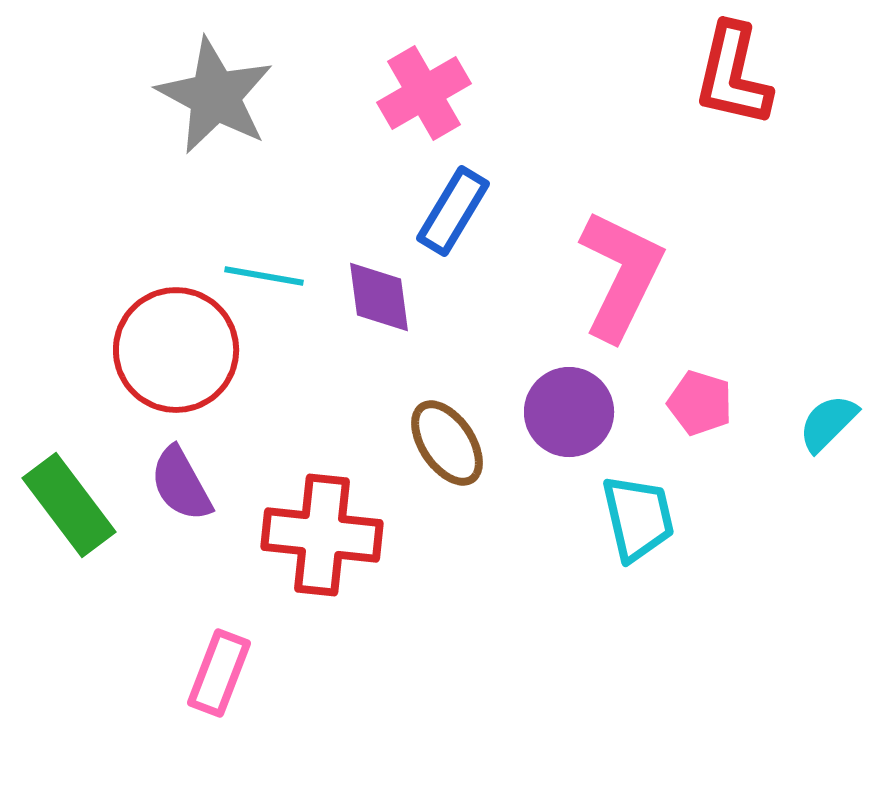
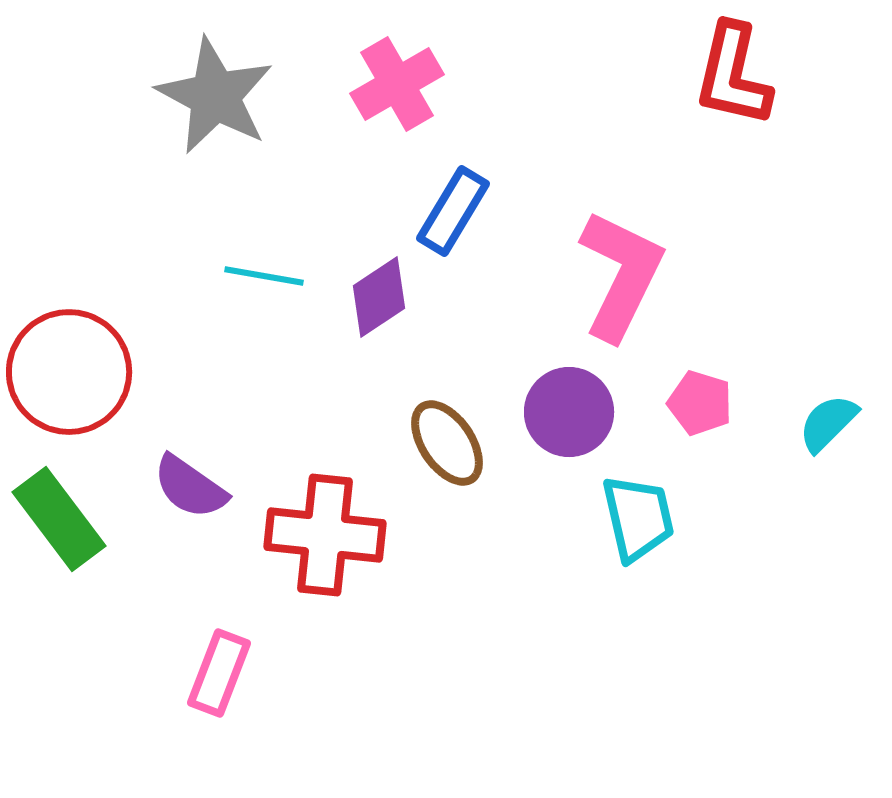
pink cross: moved 27 px left, 9 px up
purple diamond: rotated 64 degrees clockwise
red circle: moved 107 px left, 22 px down
purple semicircle: moved 9 px right, 3 px down; rotated 26 degrees counterclockwise
green rectangle: moved 10 px left, 14 px down
red cross: moved 3 px right
